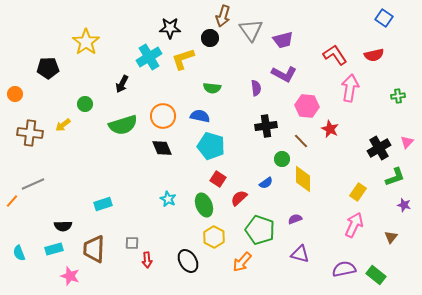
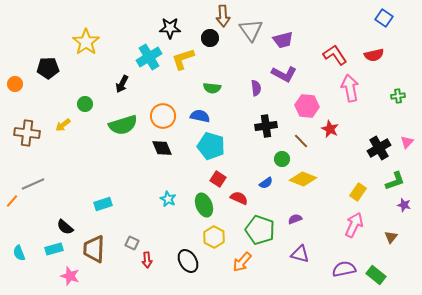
brown arrow at (223, 16): rotated 20 degrees counterclockwise
pink arrow at (350, 88): rotated 20 degrees counterclockwise
orange circle at (15, 94): moved 10 px up
brown cross at (30, 133): moved 3 px left
green L-shape at (395, 177): moved 4 px down
yellow diamond at (303, 179): rotated 68 degrees counterclockwise
red semicircle at (239, 198): rotated 66 degrees clockwise
black semicircle at (63, 226): moved 2 px right, 1 px down; rotated 42 degrees clockwise
gray square at (132, 243): rotated 24 degrees clockwise
